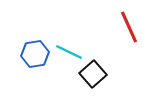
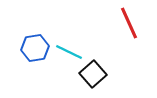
red line: moved 4 px up
blue hexagon: moved 6 px up
